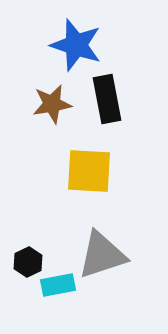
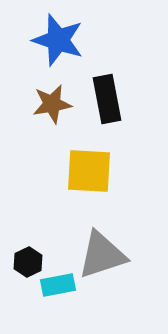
blue star: moved 18 px left, 5 px up
